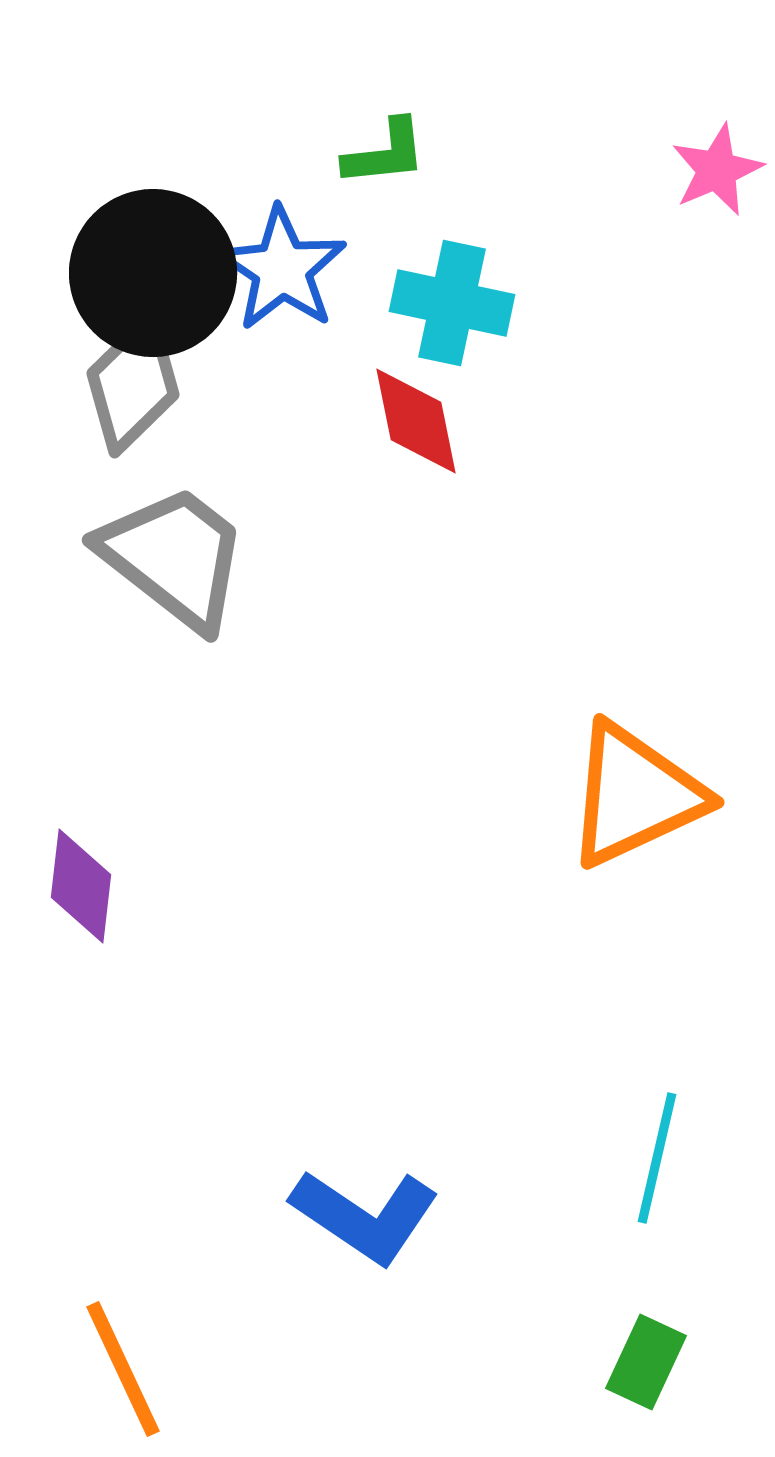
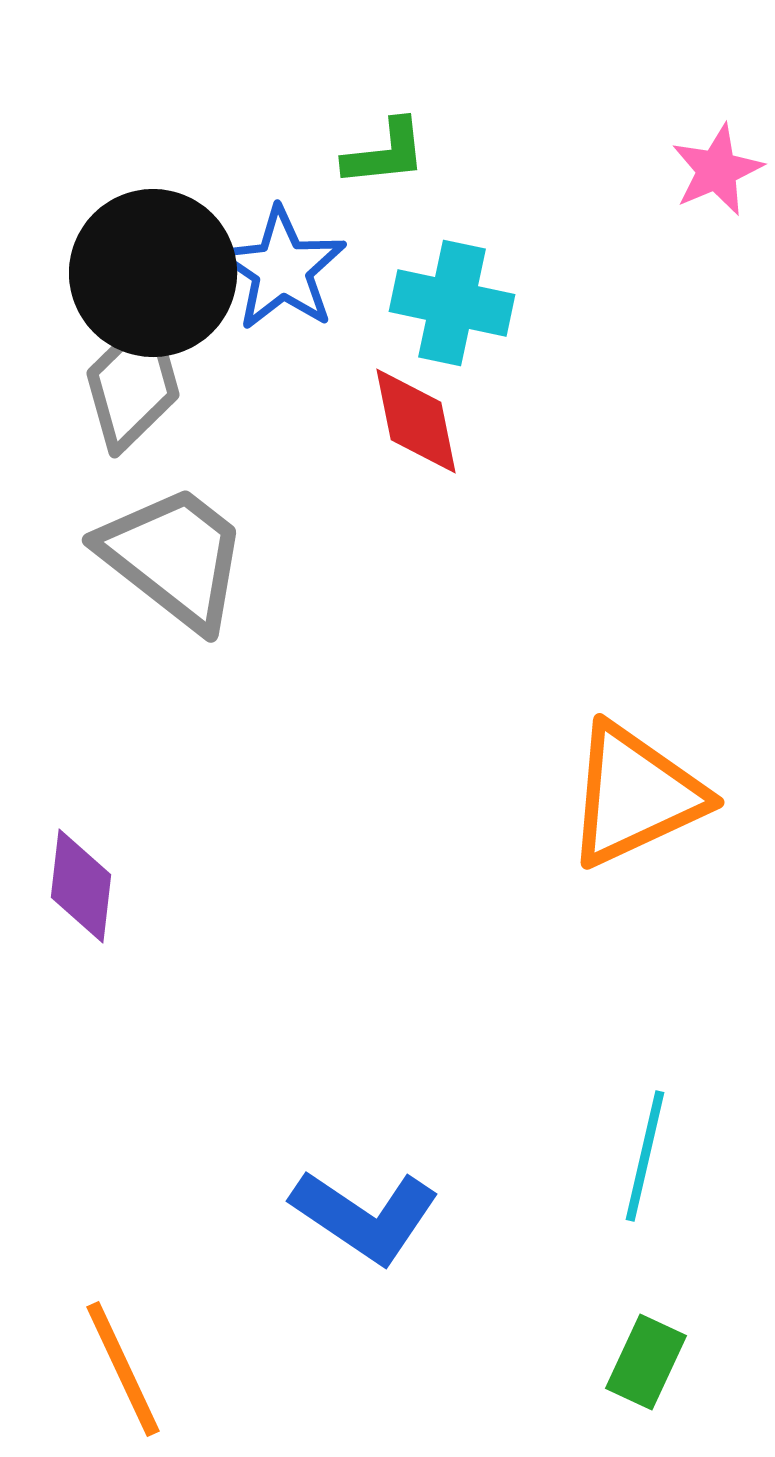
cyan line: moved 12 px left, 2 px up
